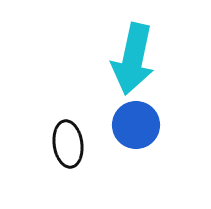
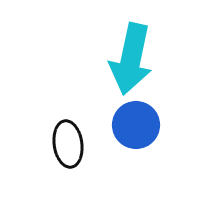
cyan arrow: moved 2 px left
